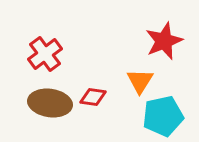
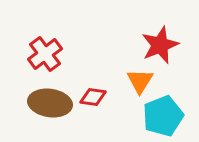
red star: moved 4 px left, 4 px down
cyan pentagon: rotated 9 degrees counterclockwise
